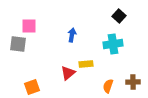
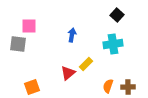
black square: moved 2 px left, 1 px up
yellow rectangle: rotated 40 degrees counterclockwise
brown cross: moved 5 px left, 5 px down
